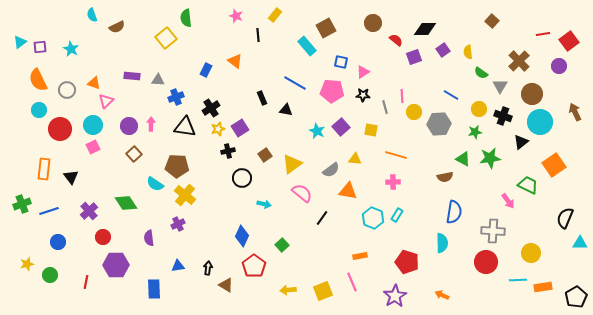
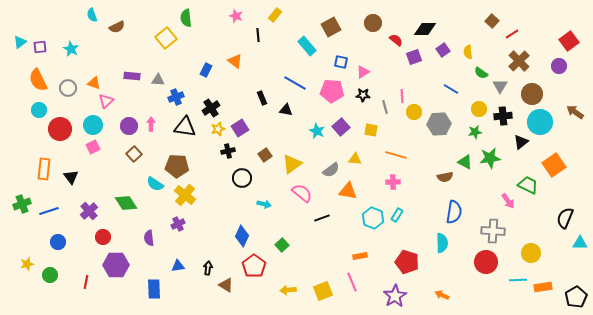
brown square at (326, 28): moved 5 px right, 1 px up
red line at (543, 34): moved 31 px left; rotated 24 degrees counterclockwise
gray circle at (67, 90): moved 1 px right, 2 px up
blue line at (451, 95): moved 6 px up
brown arrow at (575, 112): rotated 30 degrees counterclockwise
black cross at (503, 116): rotated 24 degrees counterclockwise
green triangle at (463, 159): moved 2 px right, 3 px down
black line at (322, 218): rotated 35 degrees clockwise
